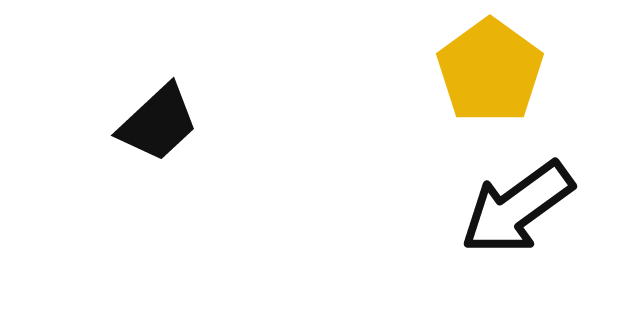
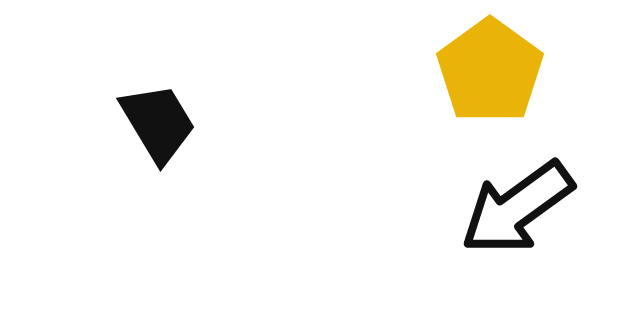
black trapezoid: rotated 78 degrees counterclockwise
